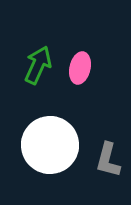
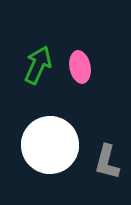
pink ellipse: moved 1 px up; rotated 24 degrees counterclockwise
gray L-shape: moved 1 px left, 2 px down
